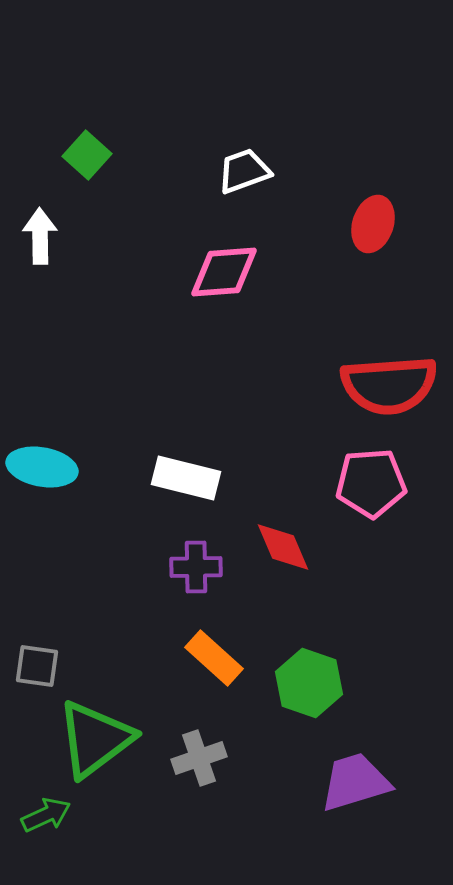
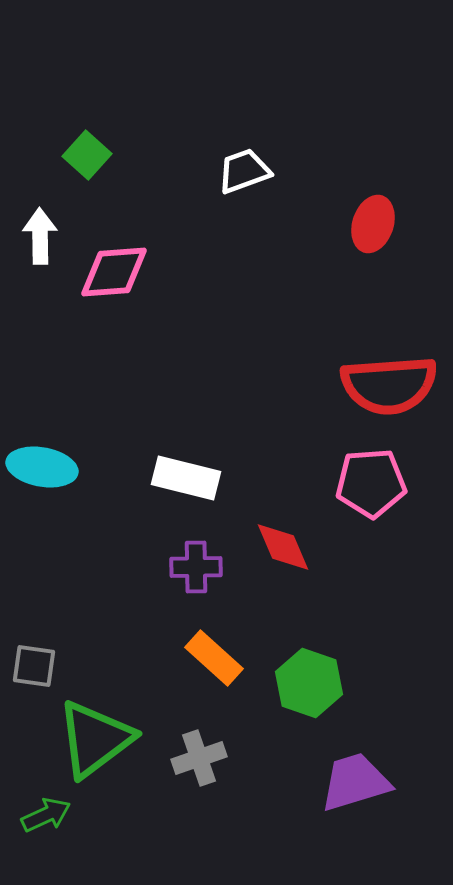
pink diamond: moved 110 px left
gray square: moved 3 px left
